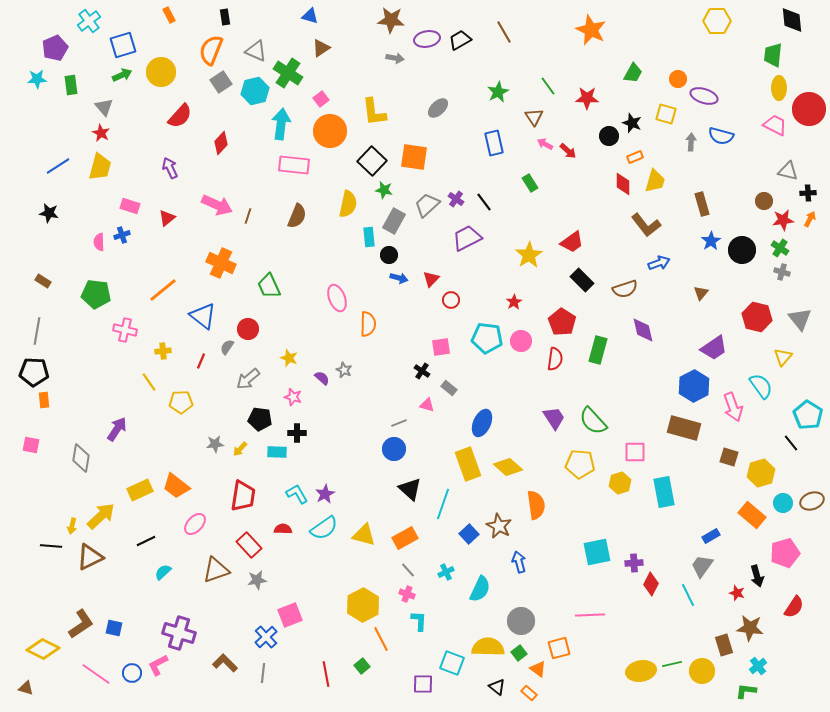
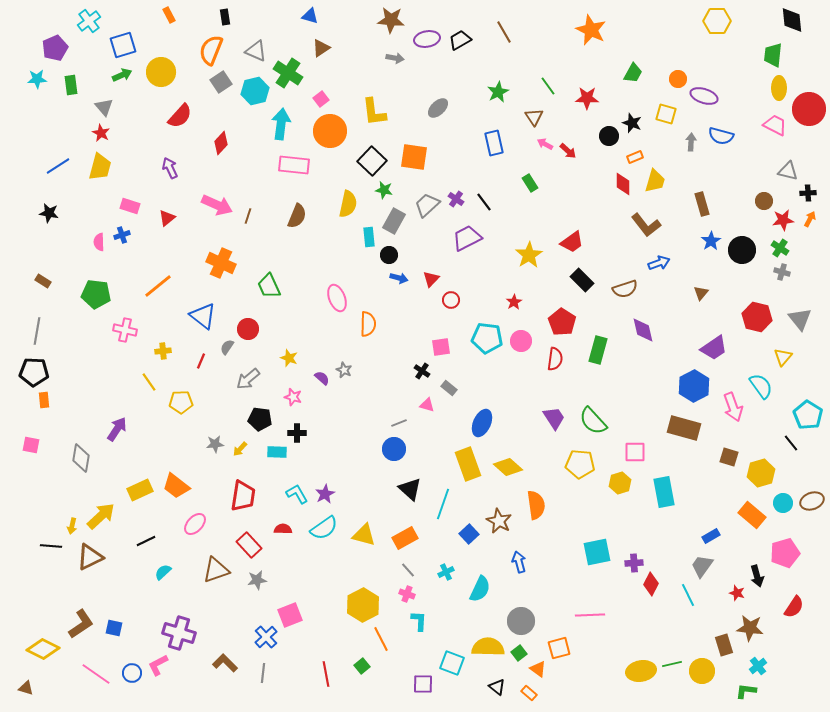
orange line at (163, 290): moved 5 px left, 4 px up
brown star at (499, 526): moved 5 px up
